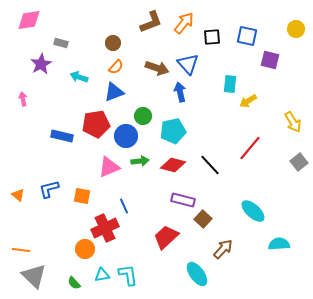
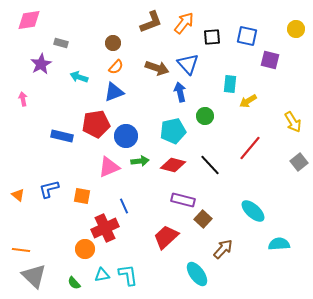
green circle at (143, 116): moved 62 px right
